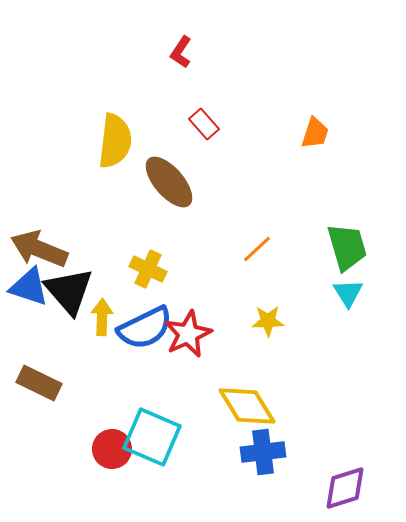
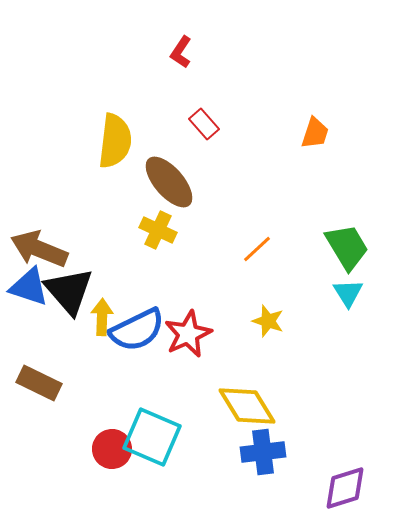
green trapezoid: rotated 15 degrees counterclockwise
yellow cross: moved 10 px right, 39 px up
yellow star: rotated 20 degrees clockwise
blue semicircle: moved 8 px left, 2 px down
